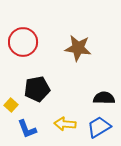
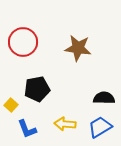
blue trapezoid: moved 1 px right
